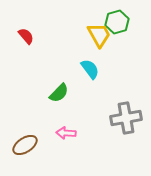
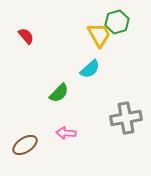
cyan semicircle: rotated 85 degrees clockwise
